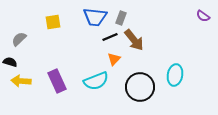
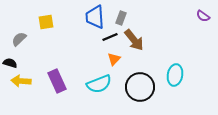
blue trapezoid: rotated 80 degrees clockwise
yellow square: moved 7 px left
black semicircle: moved 1 px down
cyan semicircle: moved 3 px right, 3 px down
